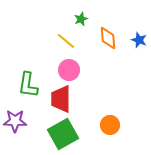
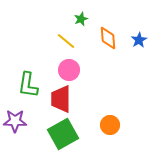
blue star: rotated 21 degrees clockwise
